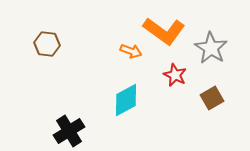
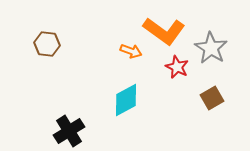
red star: moved 2 px right, 8 px up
